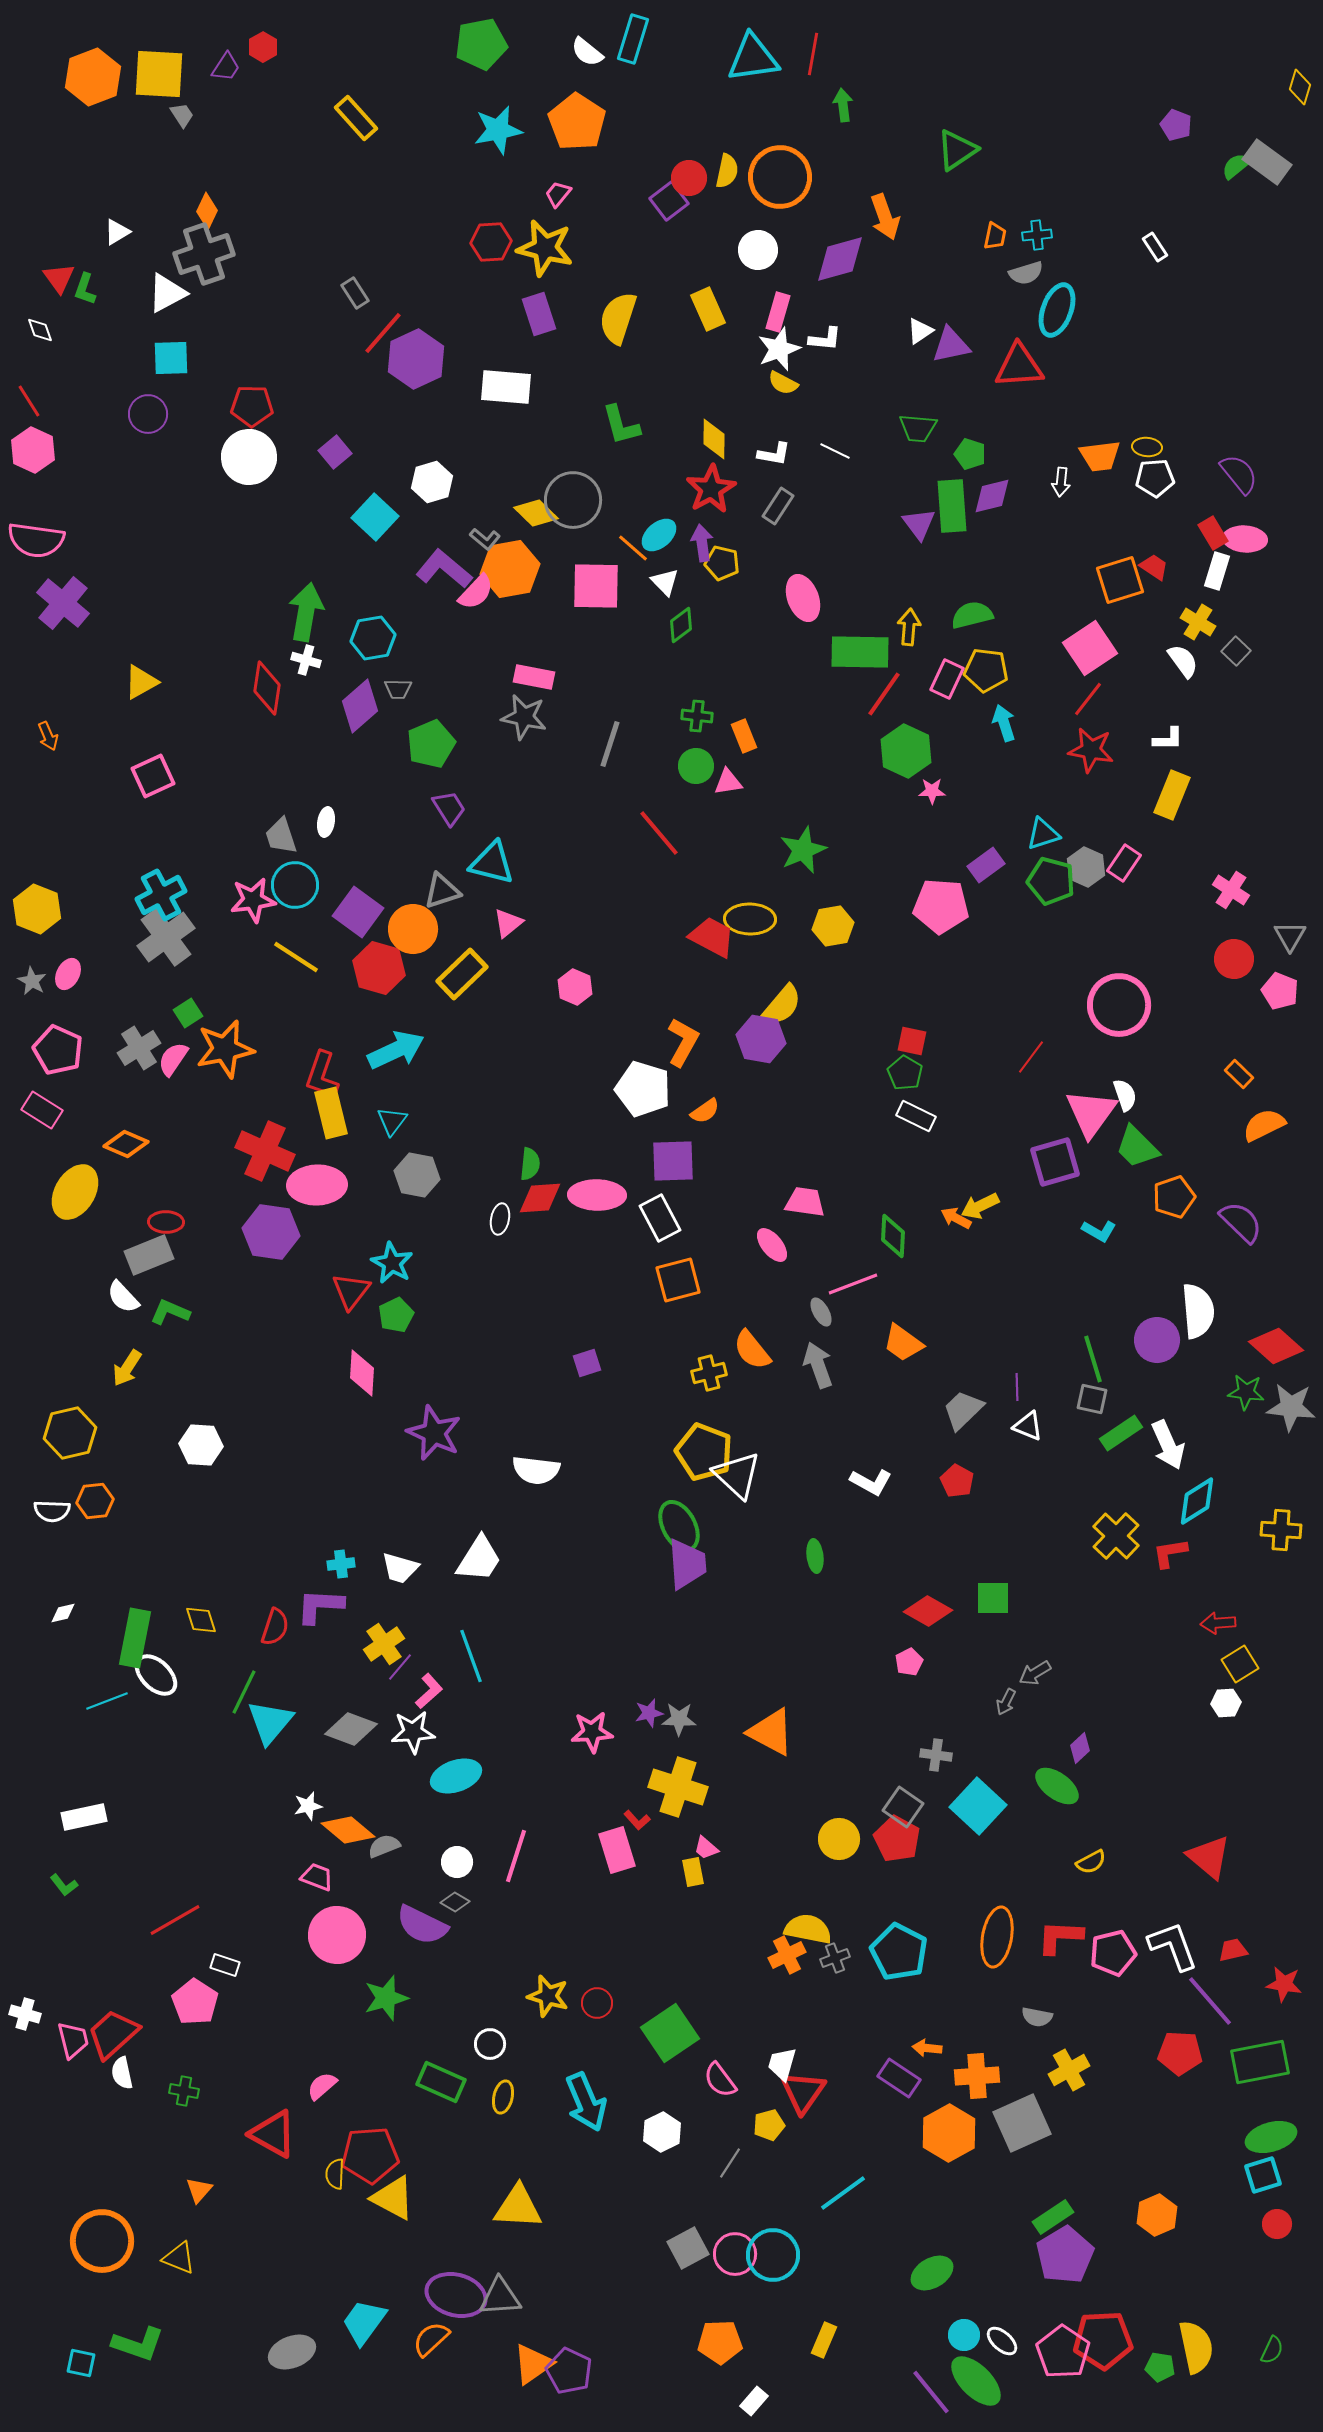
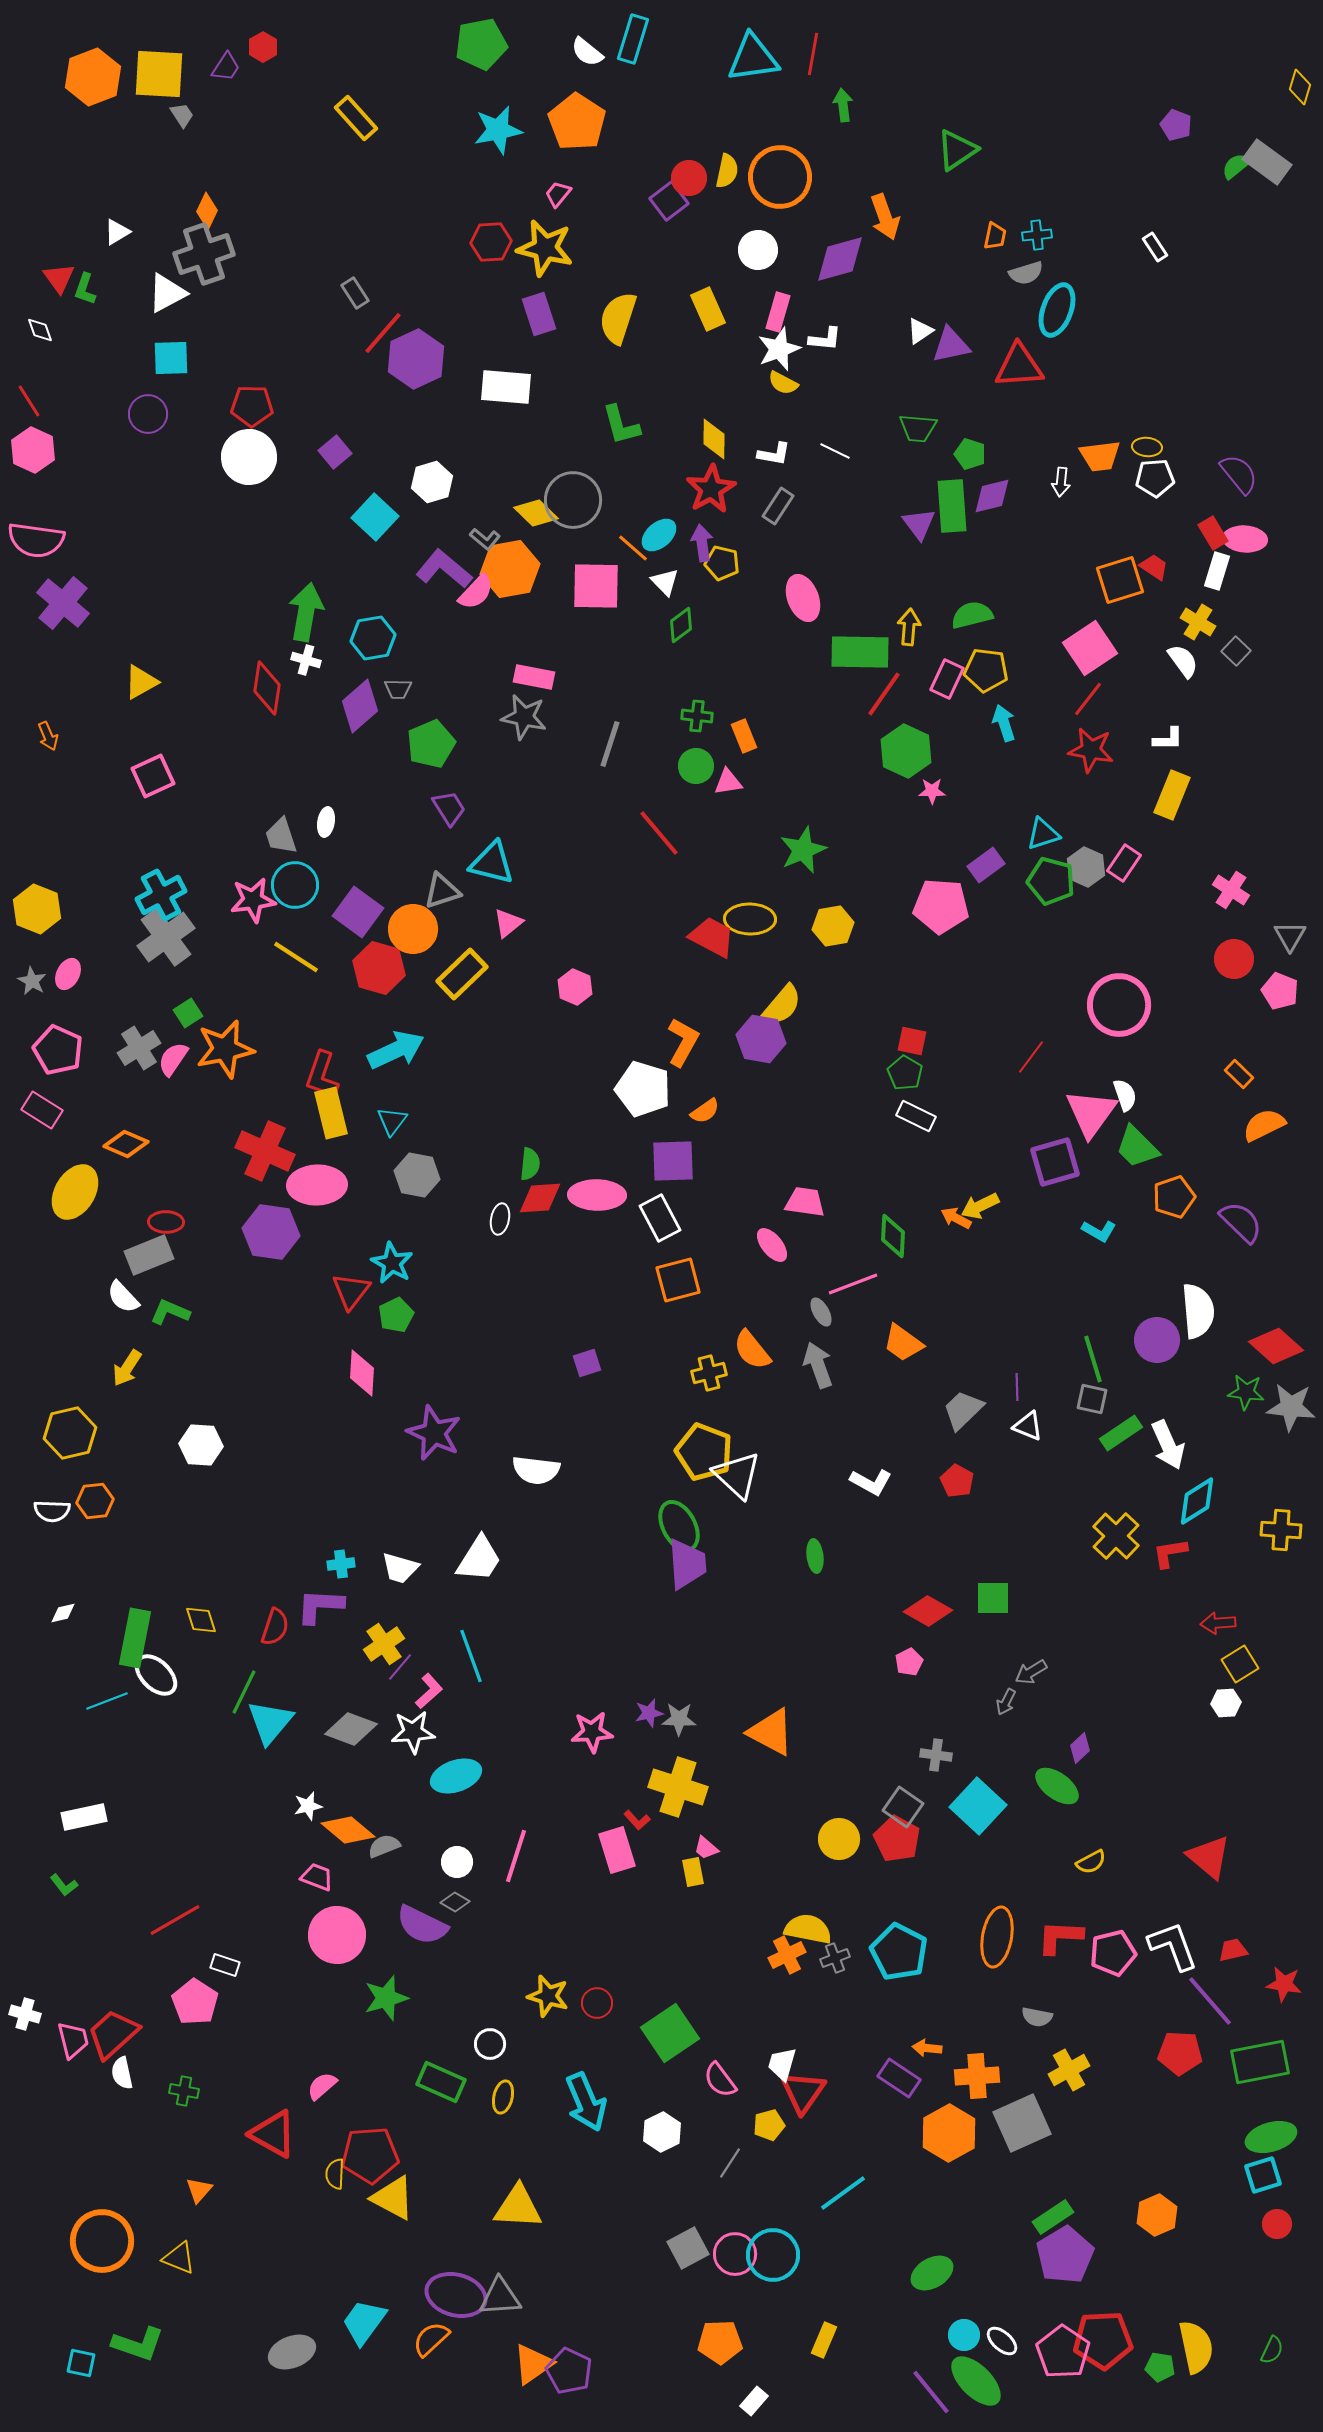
gray arrow at (1035, 1673): moved 4 px left, 1 px up
